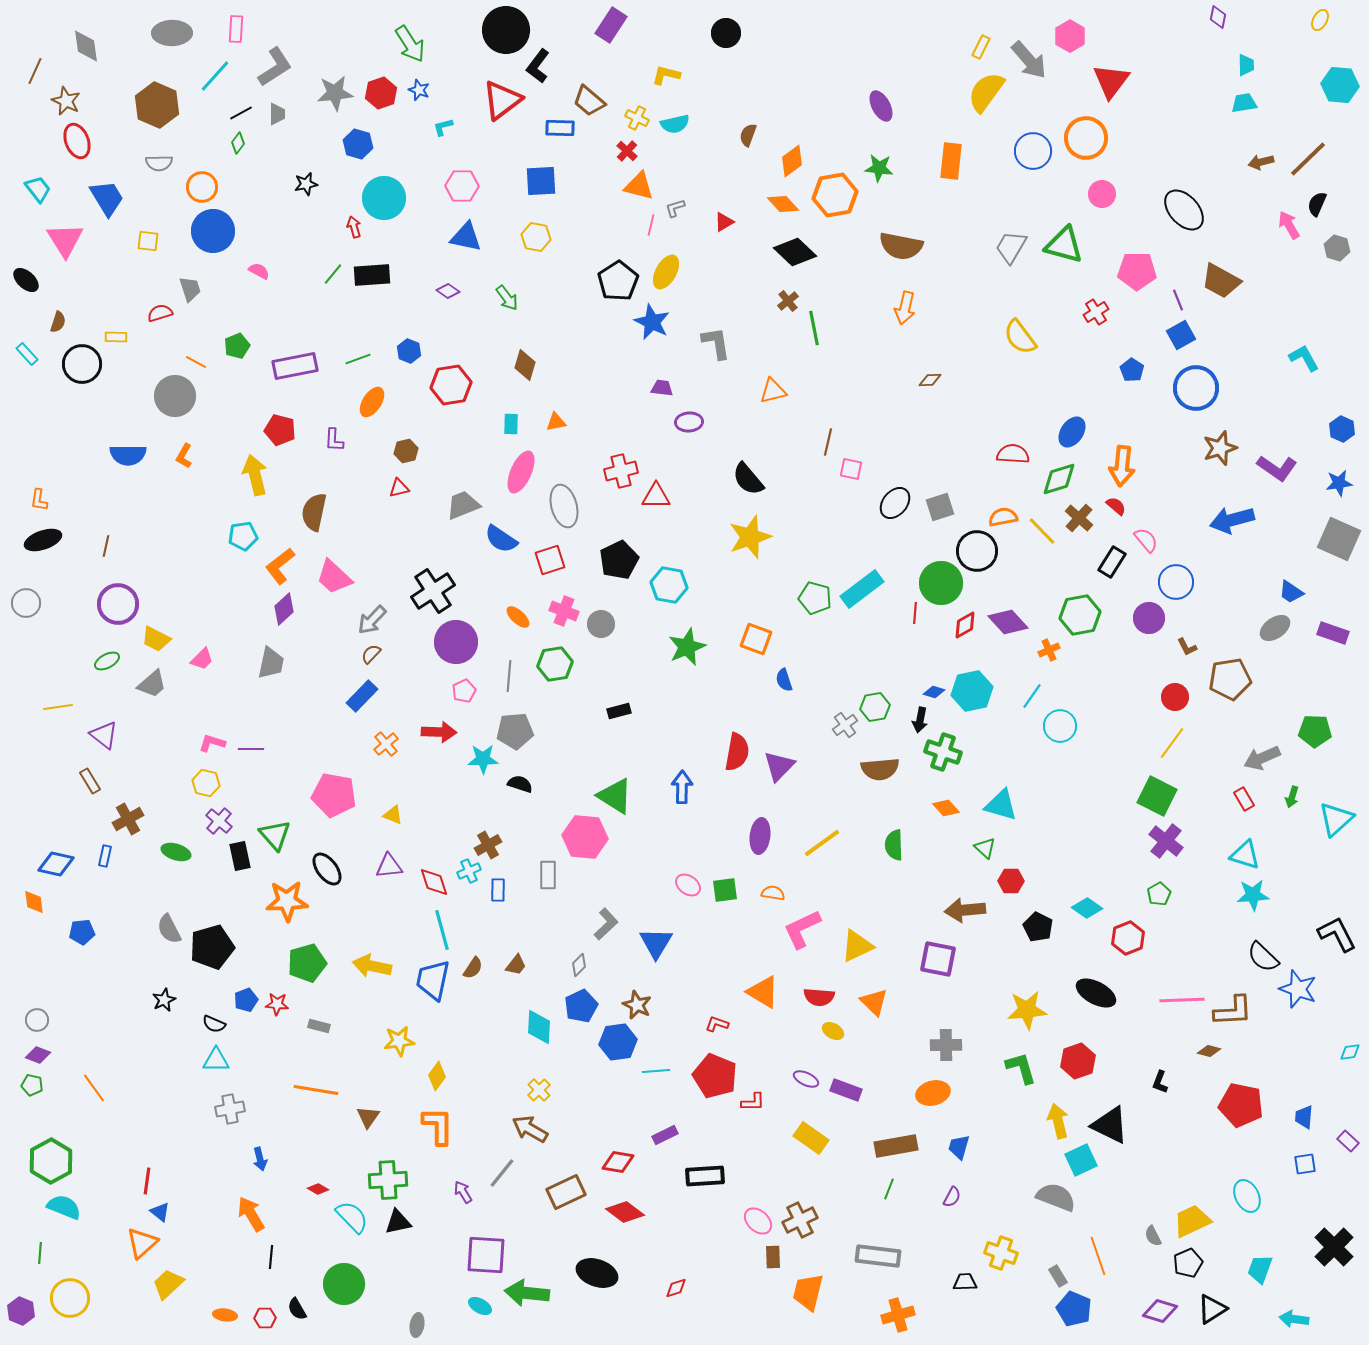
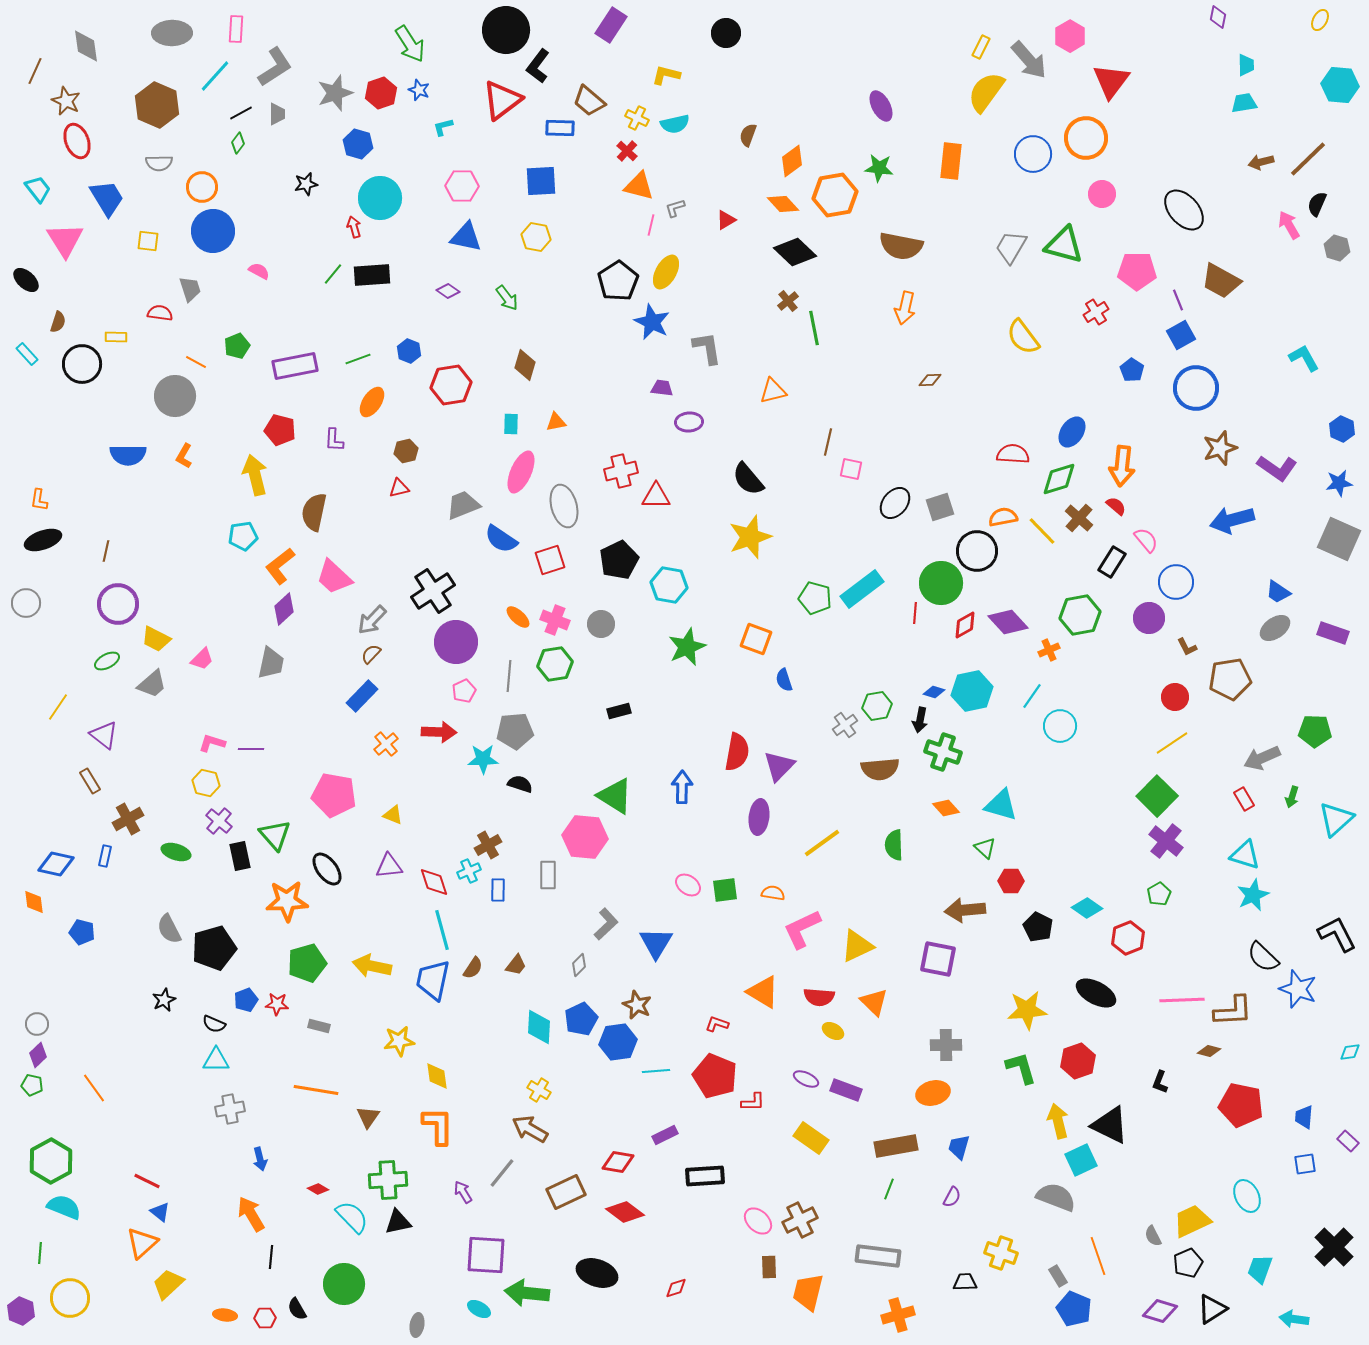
gray star at (335, 93): rotated 12 degrees counterclockwise
blue circle at (1033, 151): moved 3 px down
cyan circle at (384, 198): moved 4 px left
red triangle at (724, 222): moved 2 px right, 2 px up
red semicircle at (160, 313): rotated 25 degrees clockwise
yellow semicircle at (1020, 337): moved 3 px right
gray L-shape at (716, 343): moved 9 px left, 5 px down
brown line at (106, 546): moved 5 px down
blue trapezoid at (1291, 592): moved 13 px left
pink cross at (564, 611): moved 9 px left, 9 px down
yellow line at (58, 707): rotated 48 degrees counterclockwise
green hexagon at (875, 707): moved 2 px right, 1 px up
yellow line at (1172, 743): rotated 20 degrees clockwise
green square at (1157, 796): rotated 18 degrees clockwise
purple ellipse at (760, 836): moved 1 px left, 19 px up
cyan star at (1253, 895): rotated 20 degrees counterclockwise
blue pentagon at (82, 932): rotated 20 degrees clockwise
black pentagon at (212, 947): moved 2 px right, 1 px down
blue pentagon at (581, 1006): moved 13 px down
gray circle at (37, 1020): moved 4 px down
purple diamond at (38, 1055): rotated 65 degrees counterclockwise
yellow diamond at (437, 1076): rotated 44 degrees counterclockwise
yellow cross at (539, 1090): rotated 15 degrees counterclockwise
red line at (147, 1181): rotated 72 degrees counterclockwise
brown rectangle at (773, 1257): moved 4 px left, 10 px down
cyan ellipse at (480, 1306): moved 1 px left, 3 px down
